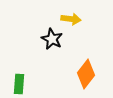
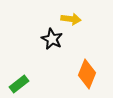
orange diamond: moved 1 px right; rotated 16 degrees counterclockwise
green rectangle: rotated 48 degrees clockwise
